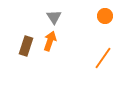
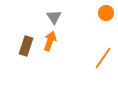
orange circle: moved 1 px right, 3 px up
